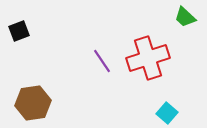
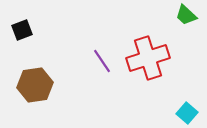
green trapezoid: moved 1 px right, 2 px up
black square: moved 3 px right, 1 px up
brown hexagon: moved 2 px right, 18 px up
cyan square: moved 20 px right
